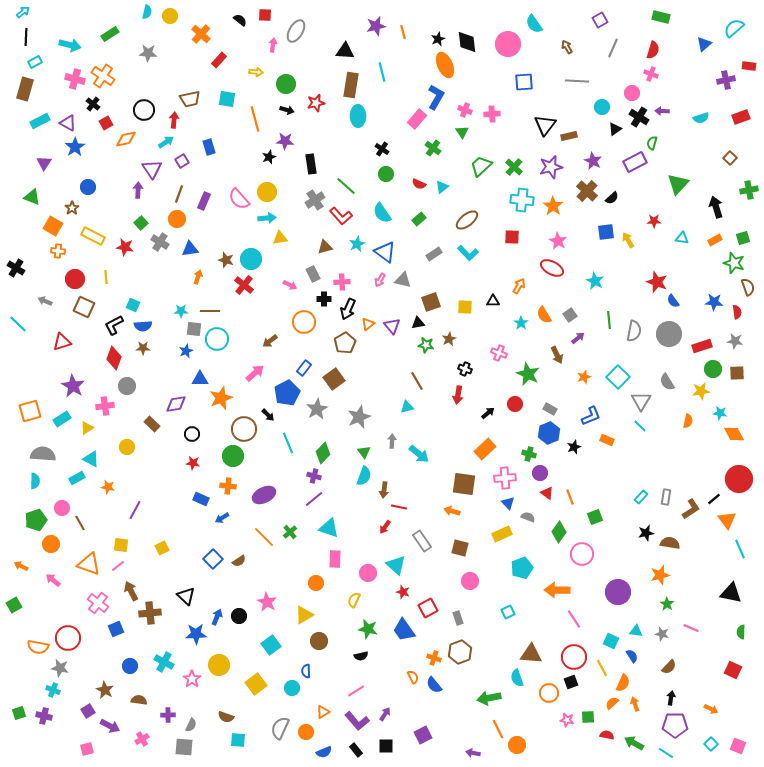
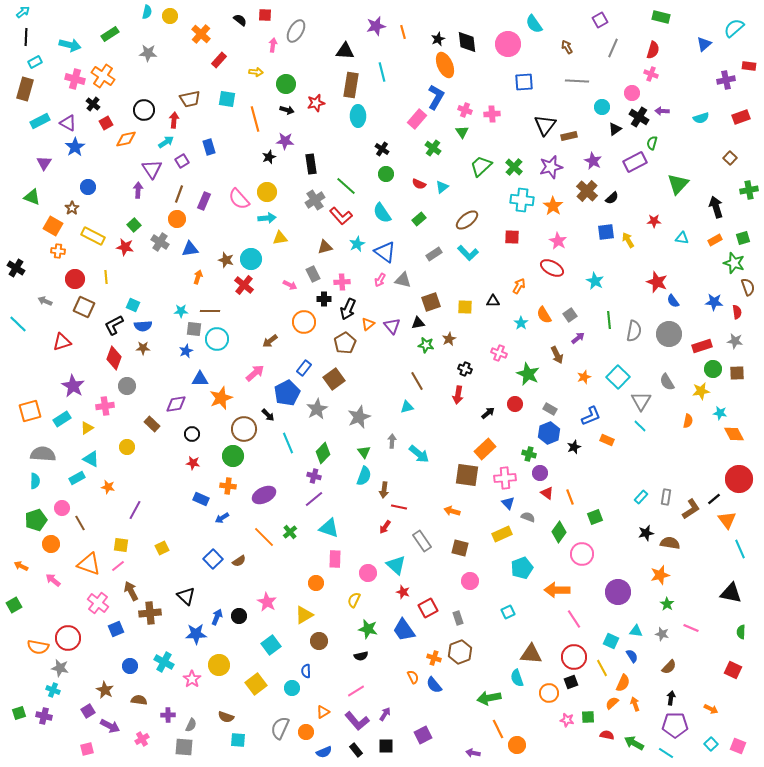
green square at (141, 223): moved 7 px left, 2 px down
brown square at (464, 484): moved 3 px right, 9 px up
